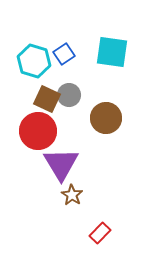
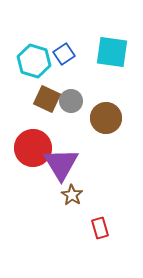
gray circle: moved 2 px right, 6 px down
red circle: moved 5 px left, 17 px down
red rectangle: moved 5 px up; rotated 60 degrees counterclockwise
